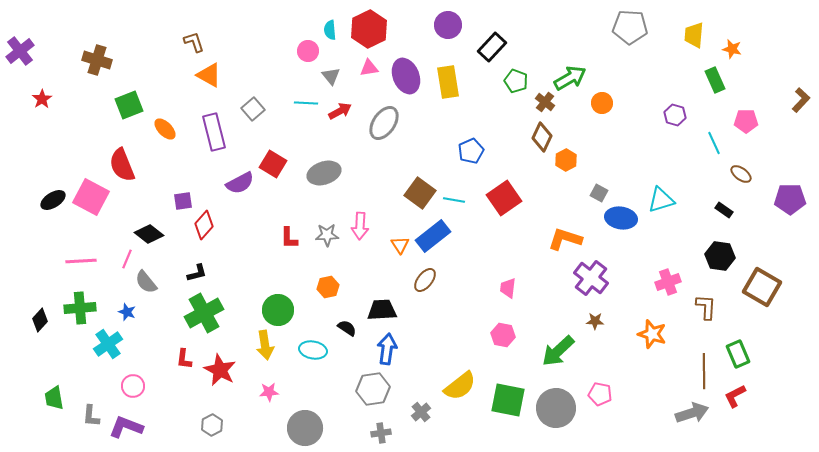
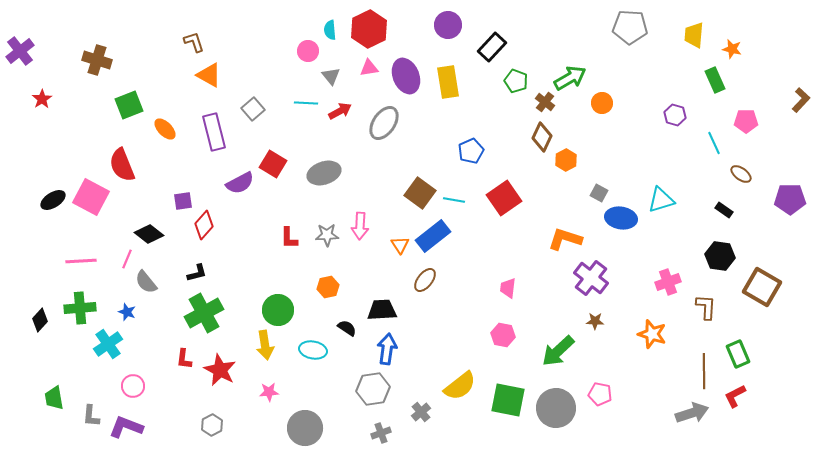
gray cross at (381, 433): rotated 12 degrees counterclockwise
